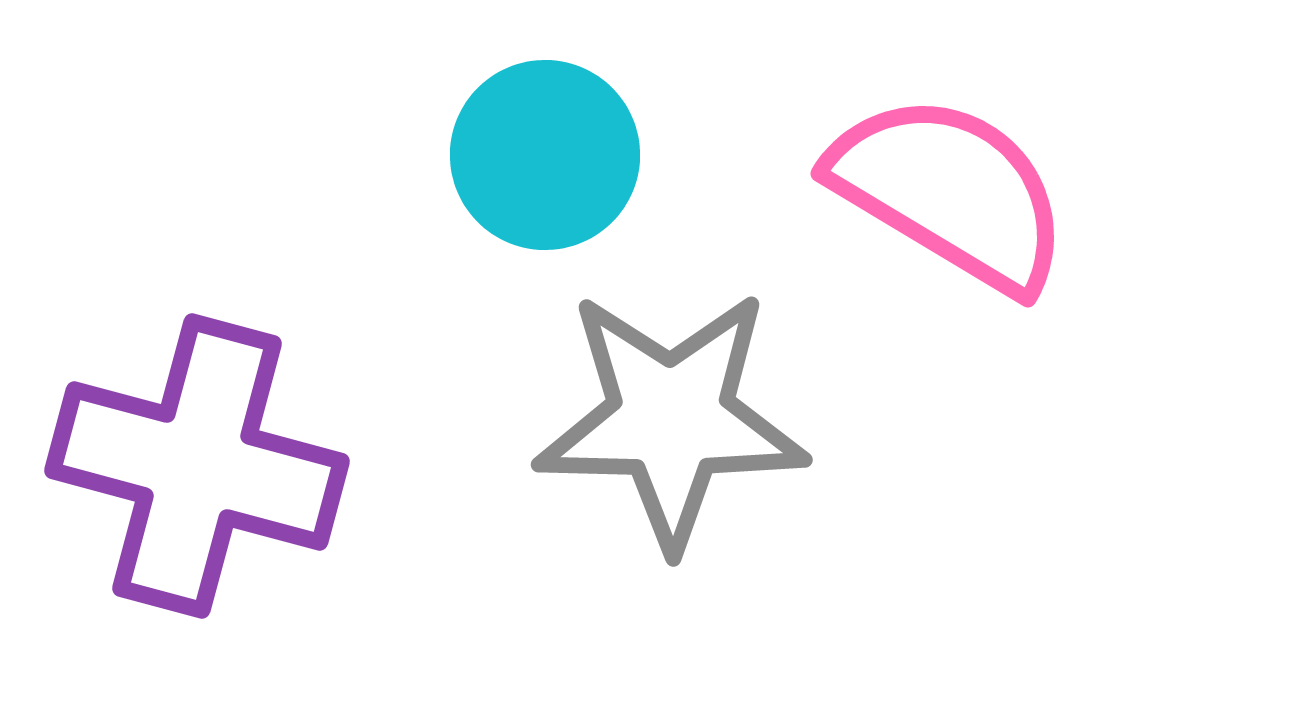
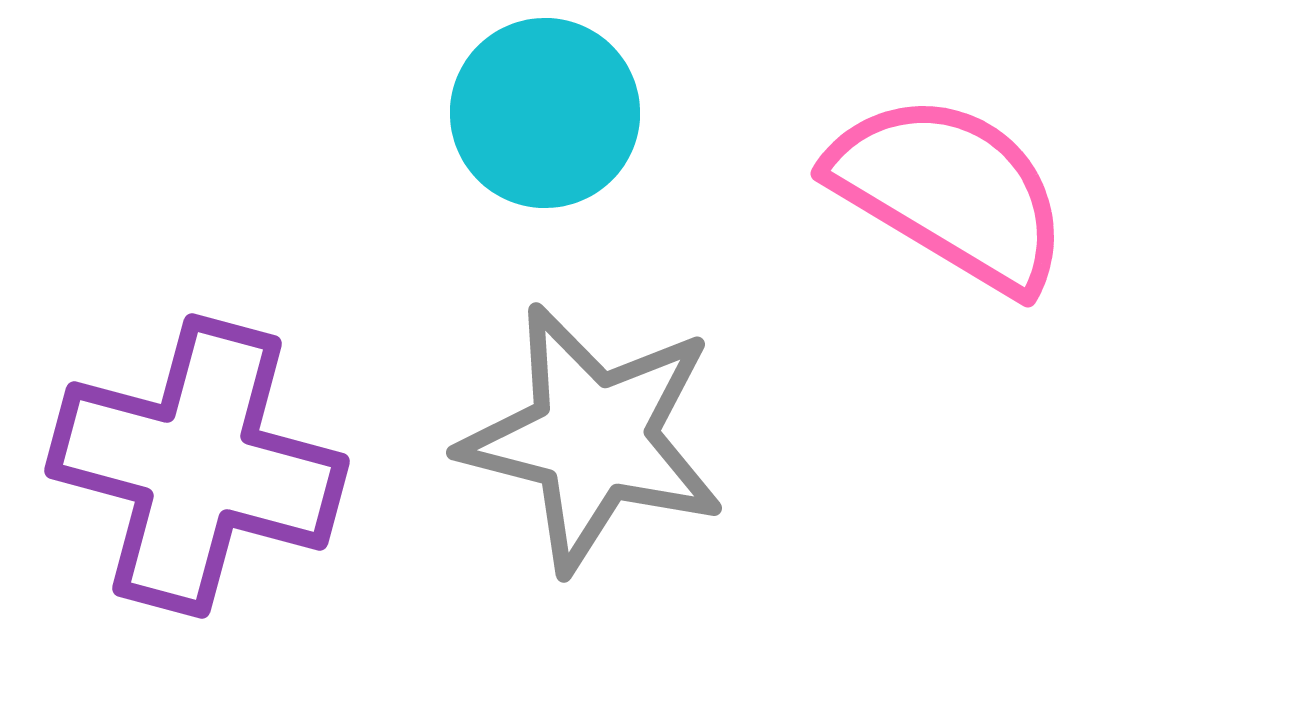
cyan circle: moved 42 px up
gray star: moved 78 px left, 19 px down; rotated 13 degrees clockwise
